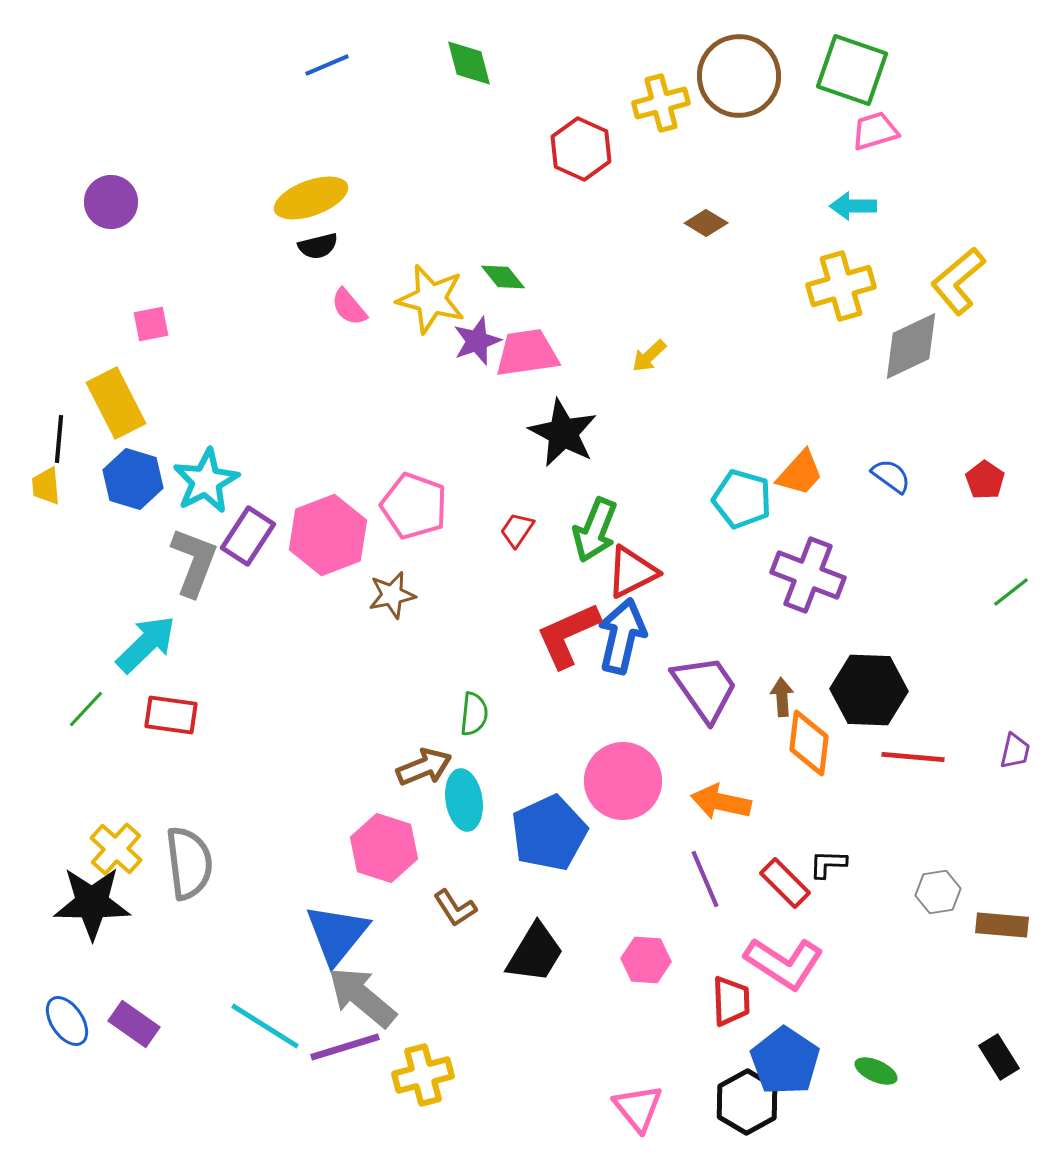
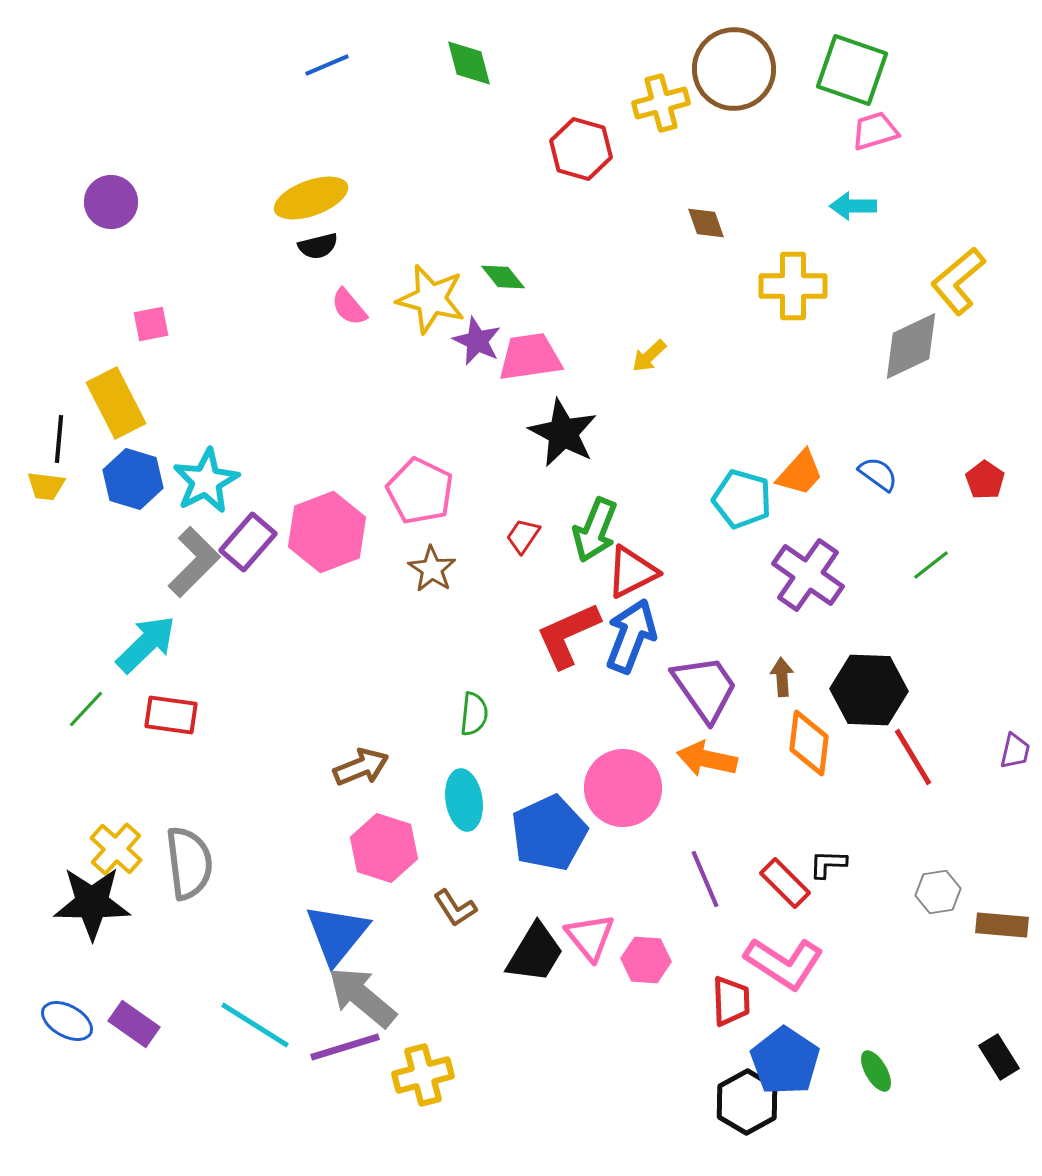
brown circle at (739, 76): moved 5 px left, 7 px up
red hexagon at (581, 149): rotated 8 degrees counterclockwise
brown diamond at (706, 223): rotated 39 degrees clockwise
yellow cross at (841, 286): moved 48 px left; rotated 16 degrees clockwise
purple star at (477, 341): rotated 27 degrees counterclockwise
pink trapezoid at (527, 353): moved 3 px right, 4 px down
blue semicircle at (891, 476): moved 13 px left, 2 px up
yellow trapezoid at (46, 486): rotated 78 degrees counterclockwise
pink pentagon at (414, 506): moved 6 px right, 15 px up; rotated 6 degrees clockwise
red trapezoid at (517, 530): moved 6 px right, 6 px down
pink hexagon at (328, 535): moved 1 px left, 3 px up
purple rectangle at (248, 536): moved 6 px down; rotated 8 degrees clockwise
gray L-shape at (194, 562): rotated 24 degrees clockwise
purple cross at (808, 575): rotated 14 degrees clockwise
green line at (1011, 592): moved 80 px left, 27 px up
brown star at (392, 595): moved 40 px right, 26 px up; rotated 27 degrees counterclockwise
blue arrow at (622, 636): moved 9 px right; rotated 8 degrees clockwise
brown arrow at (782, 697): moved 20 px up
red line at (913, 757): rotated 54 degrees clockwise
brown arrow at (424, 767): moved 63 px left
pink circle at (623, 781): moved 7 px down
orange arrow at (721, 802): moved 14 px left, 43 px up
blue ellipse at (67, 1021): rotated 27 degrees counterclockwise
cyan line at (265, 1026): moved 10 px left, 1 px up
green ellipse at (876, 1071): rotated 36 degrees clockwise
pink triangle at (638, 1108): moved 48 px left, 171 px up
